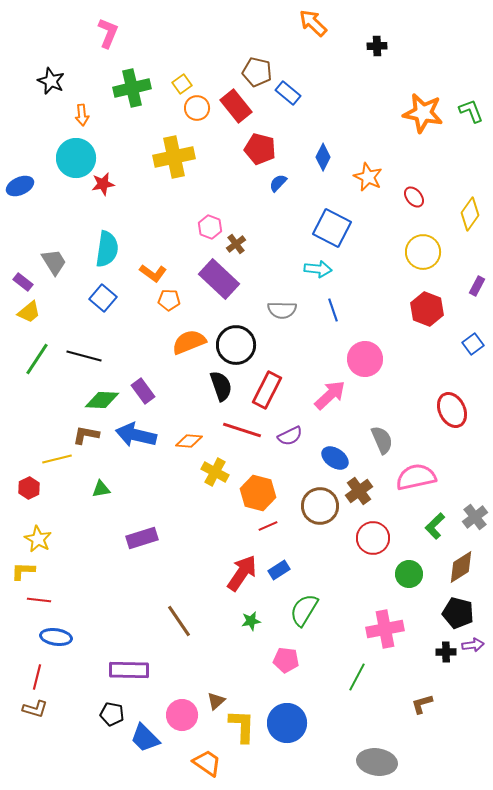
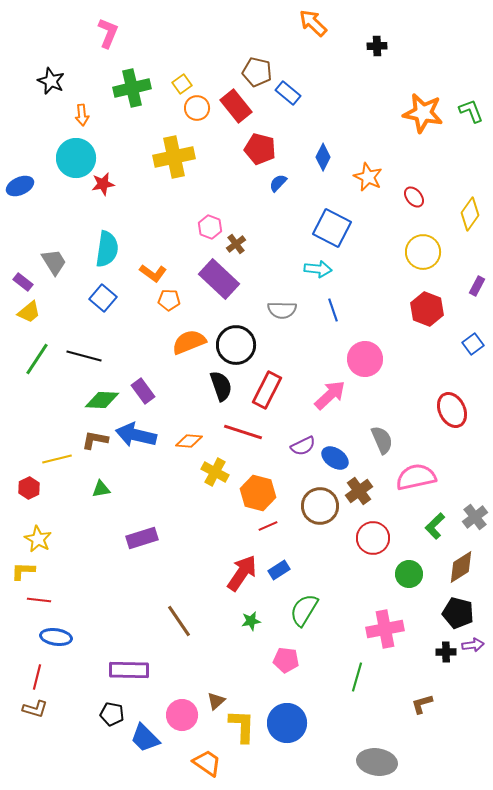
red line at (242, 430): moved 1 px right, 2 px down
brown L-shape at (86, 435): moved 9 px right, 5 px down
purple semicircle at (290, 436): moved 13 px right, 10 px down
green line at (357, 677): rotated 12 degrees counterclockwise
